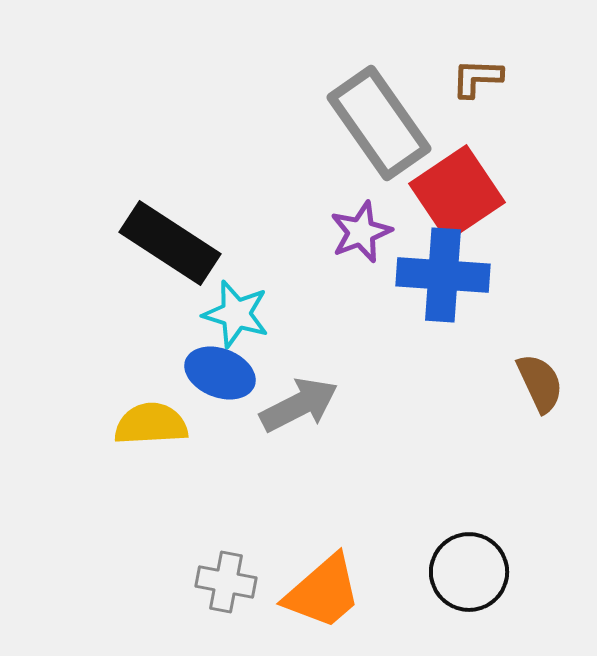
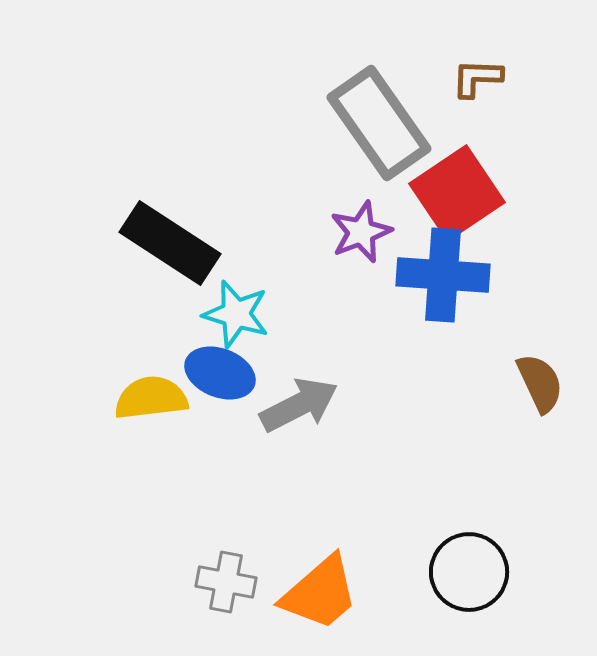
yellow semicircle: moved 26 px up; rotated 4 degrees counterclockwise
orange trapezoid: moved 3 px left, 1 px down
